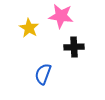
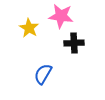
black cross: moved 4 px up
blue semicircle: rotated 10 degrees clockwise
